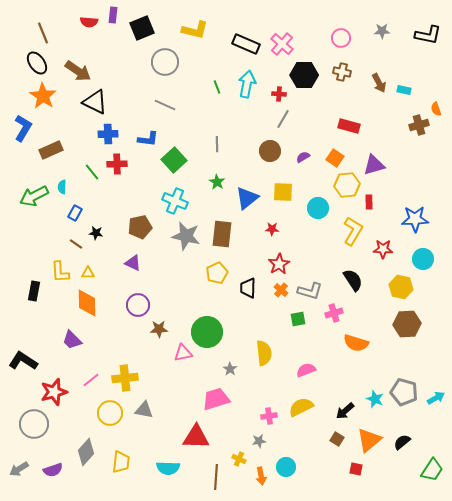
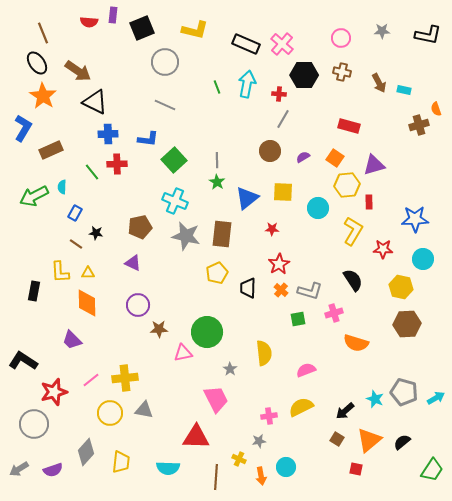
gray line at (217, 144): moved 16 px down
pink trapezoid at (216, 399): rotated 80 degrees clockwise
